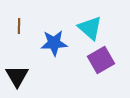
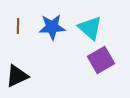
brown line: moved 1 px left
blue star: moved 2 px left, 16 px up
black triangle: rotated 35 degrees clockwise
